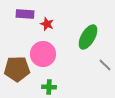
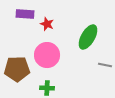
pink circle: moved 4 px right, 1 px down
gray line: rotated 32 degrees counterclockwise
green cross: moved 2 px left, 1 px down
